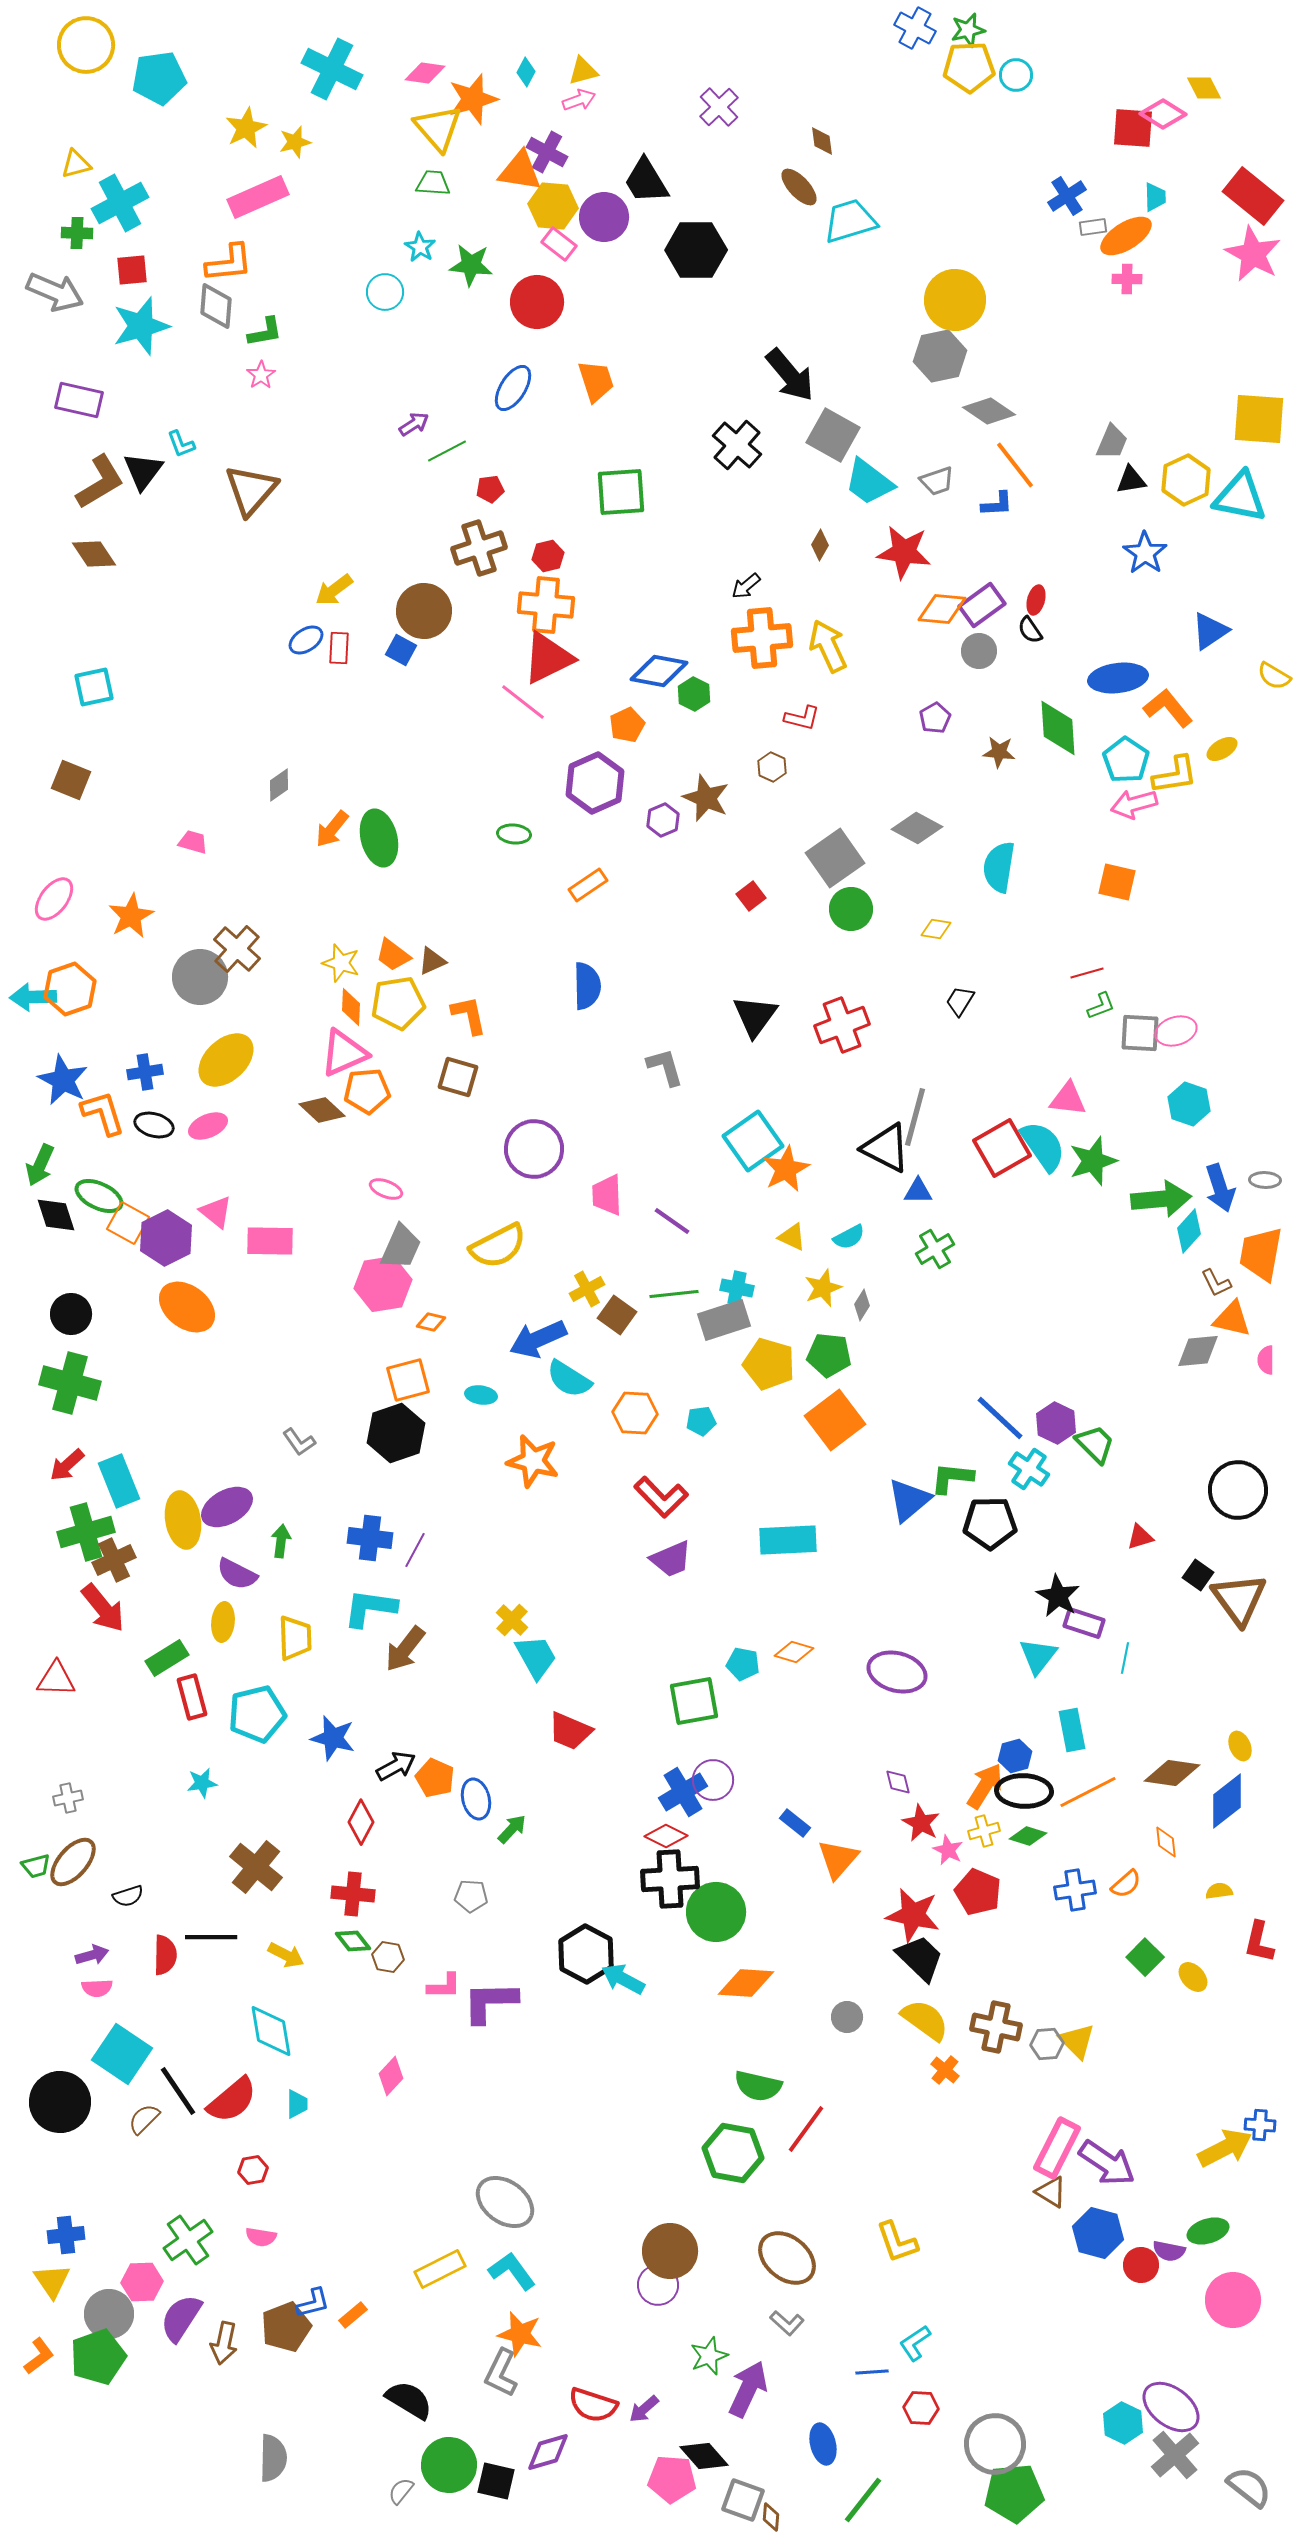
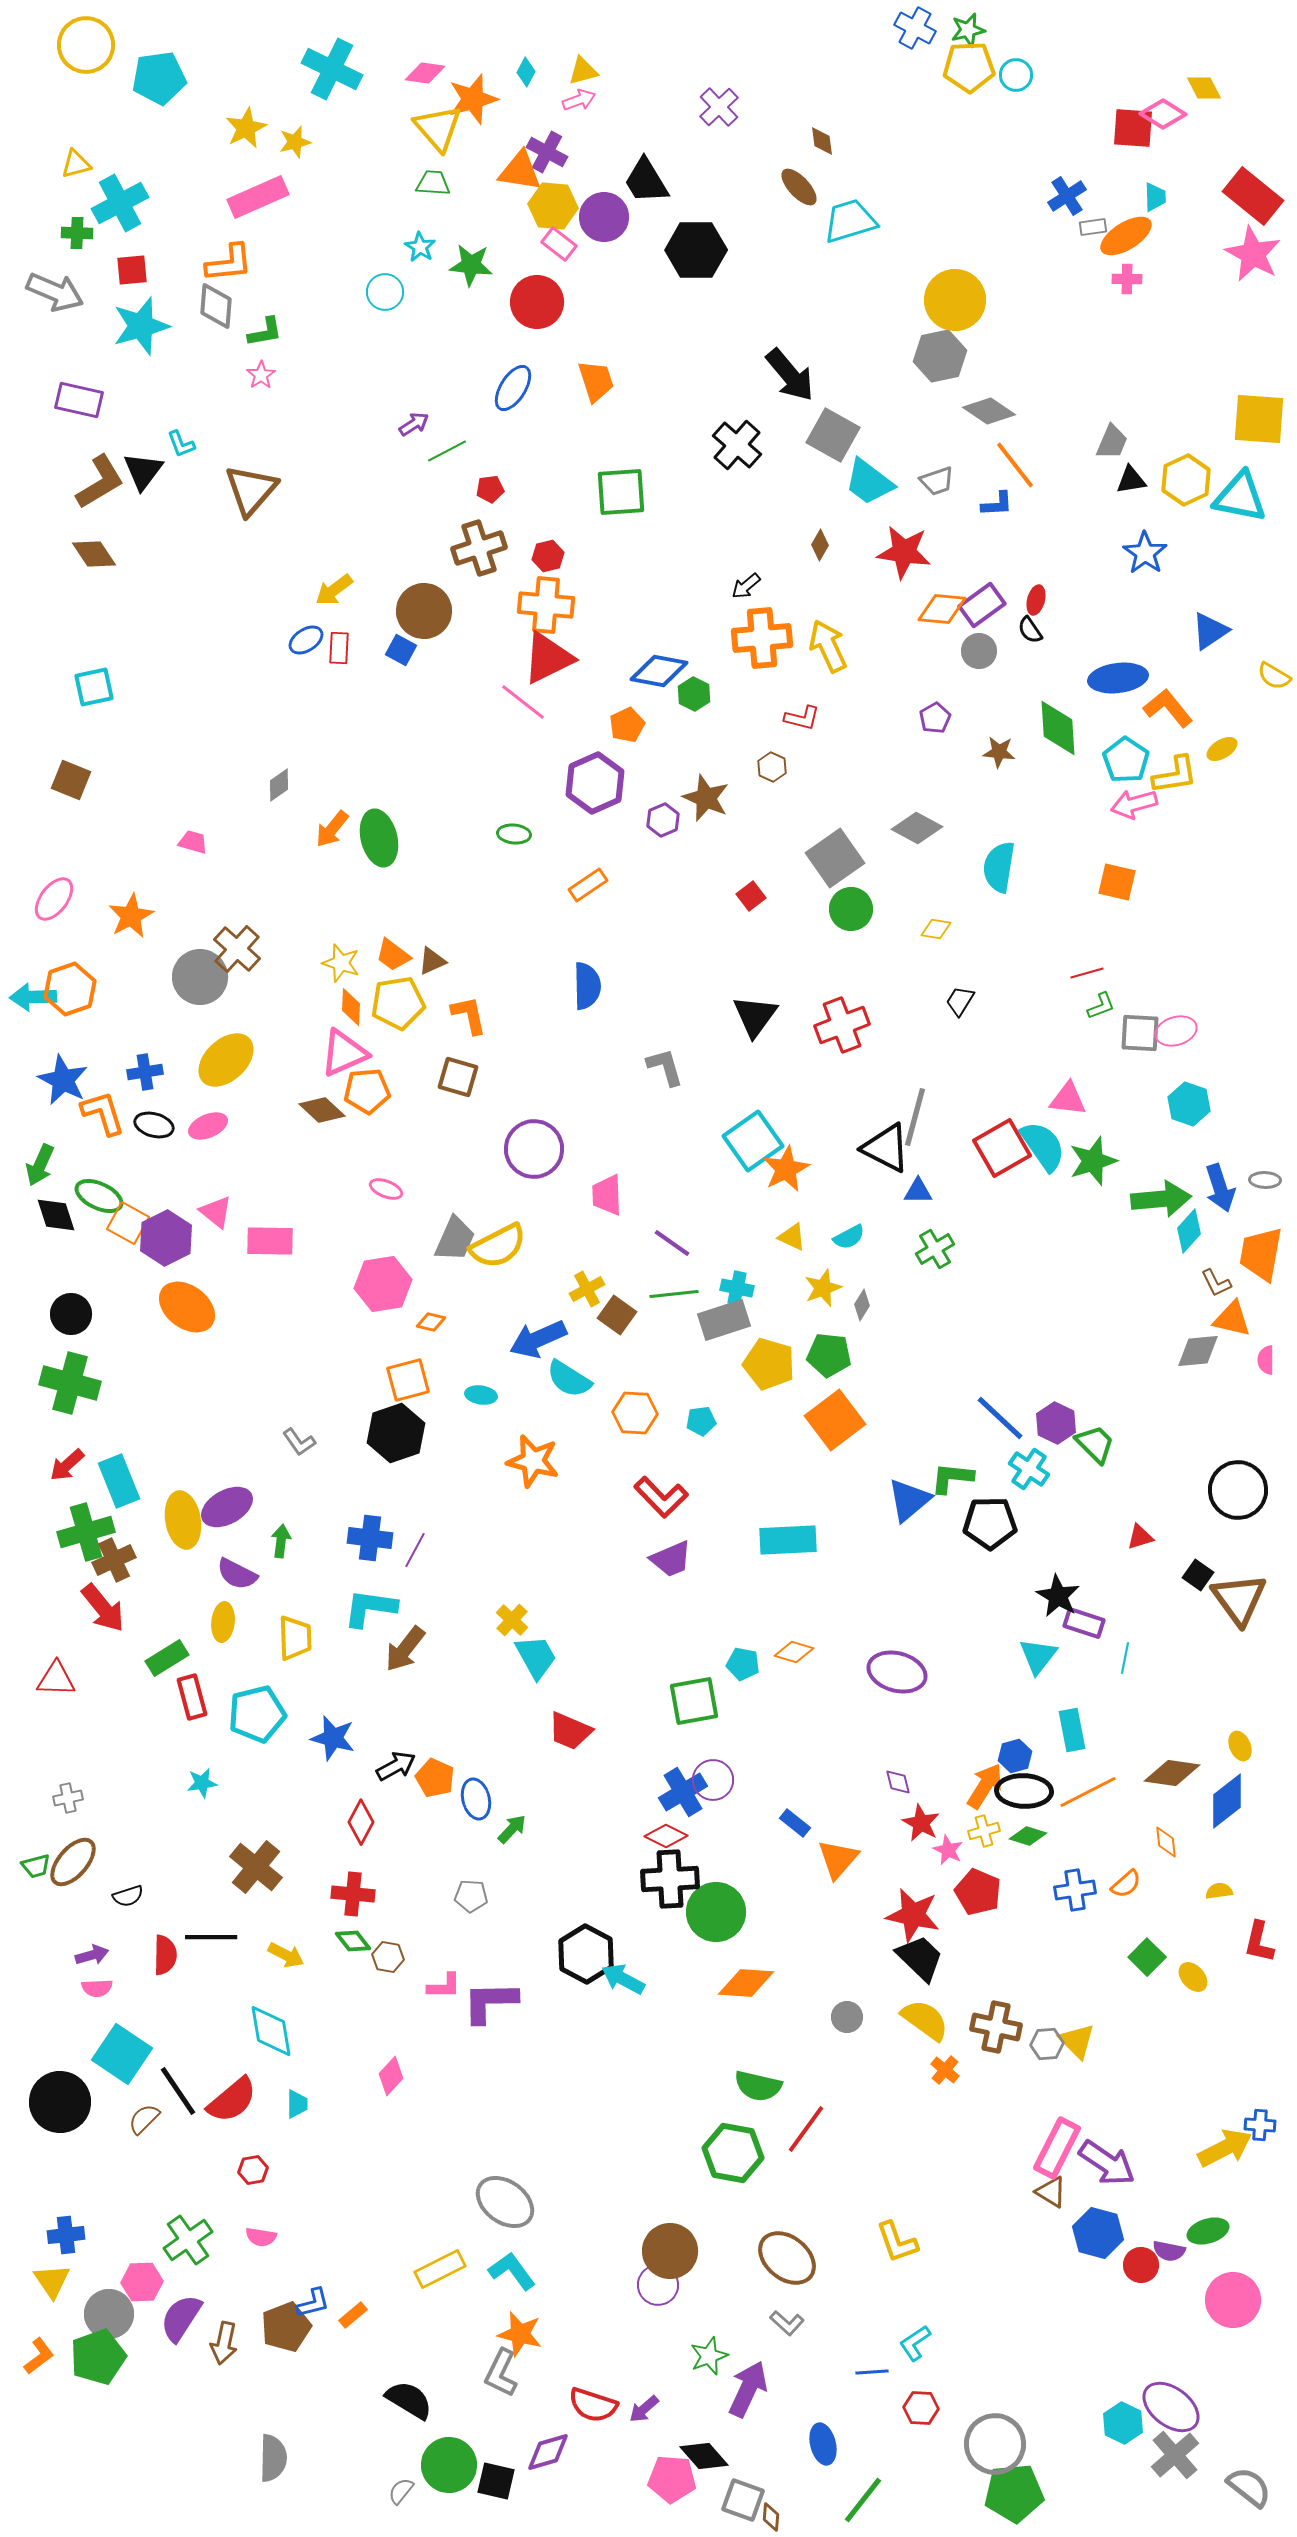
purple line at (672, 1221): moved 22 px down
gray trapezoid at (401, 1247): moved 54 px right, 8 px up
green square at (1145, 1957): moved 2 px right
